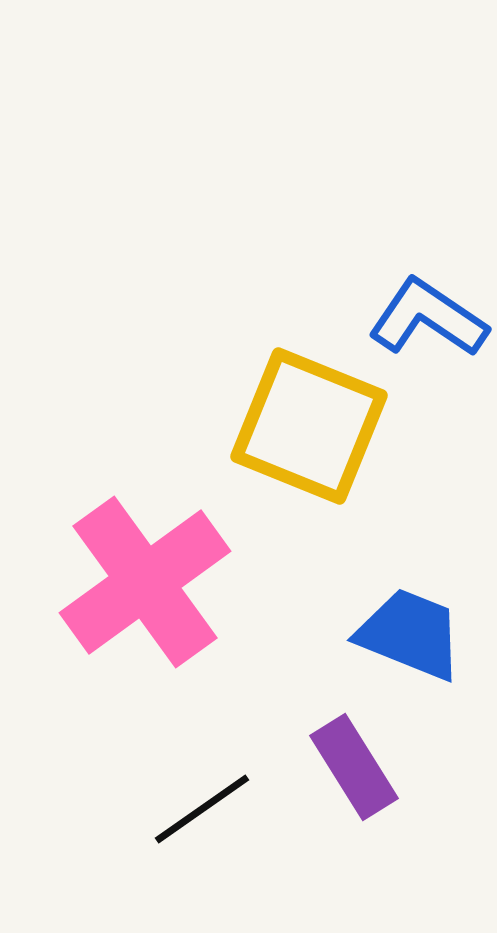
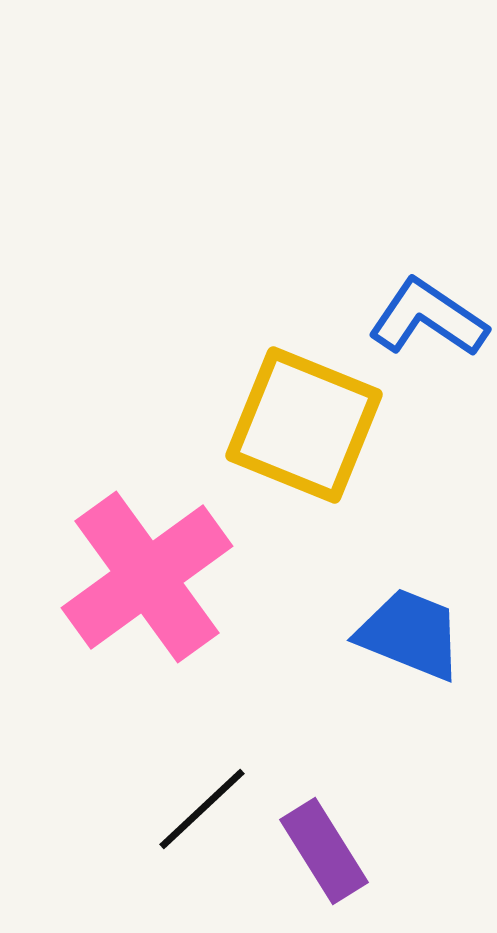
yellow square: moved 5 px left, 1 px up
pink cross: moved 2 px right, 5 px up
purple rectangle: moved 30 px left, 84 px down
black line: rotated 8 degrees counterclockwise
